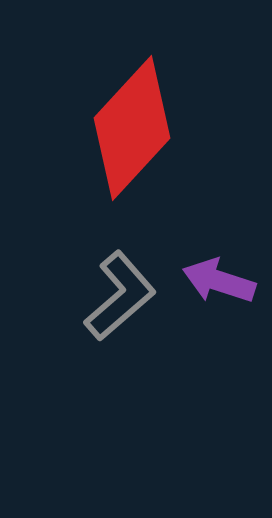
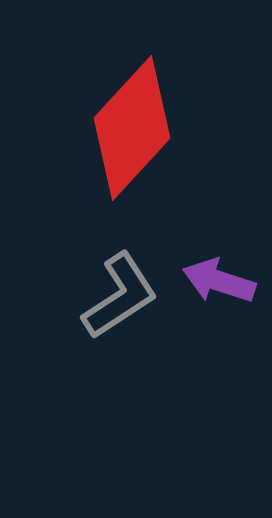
gray L-shape: rotated 8 degrees clockwise
